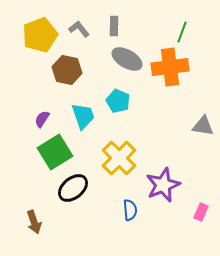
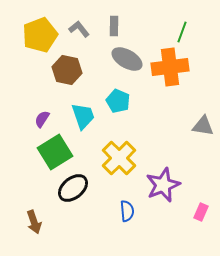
blue semicircle: moved 3 px left, 1 px down
